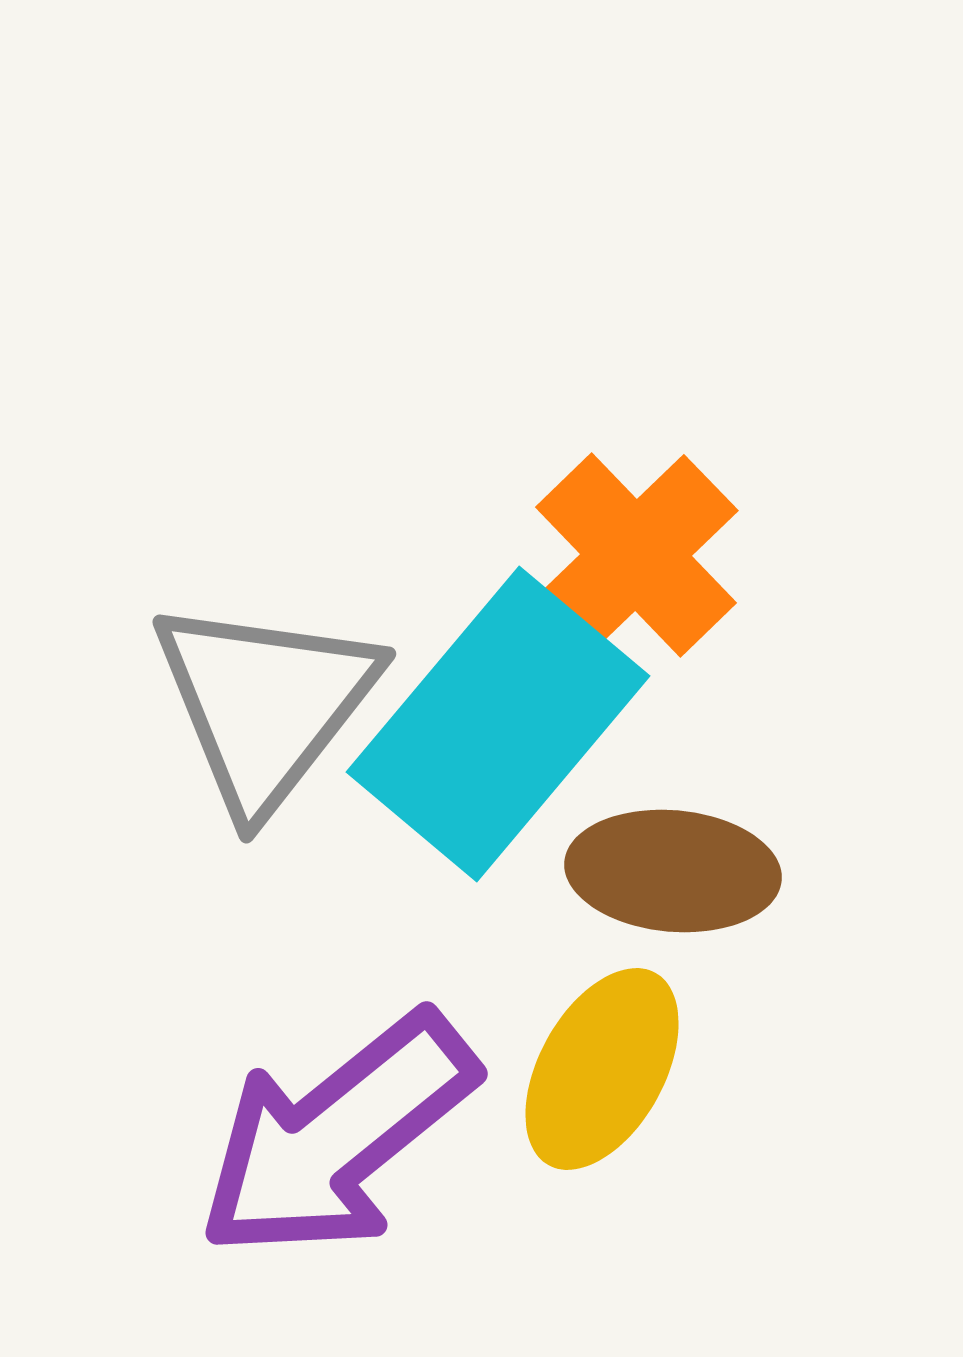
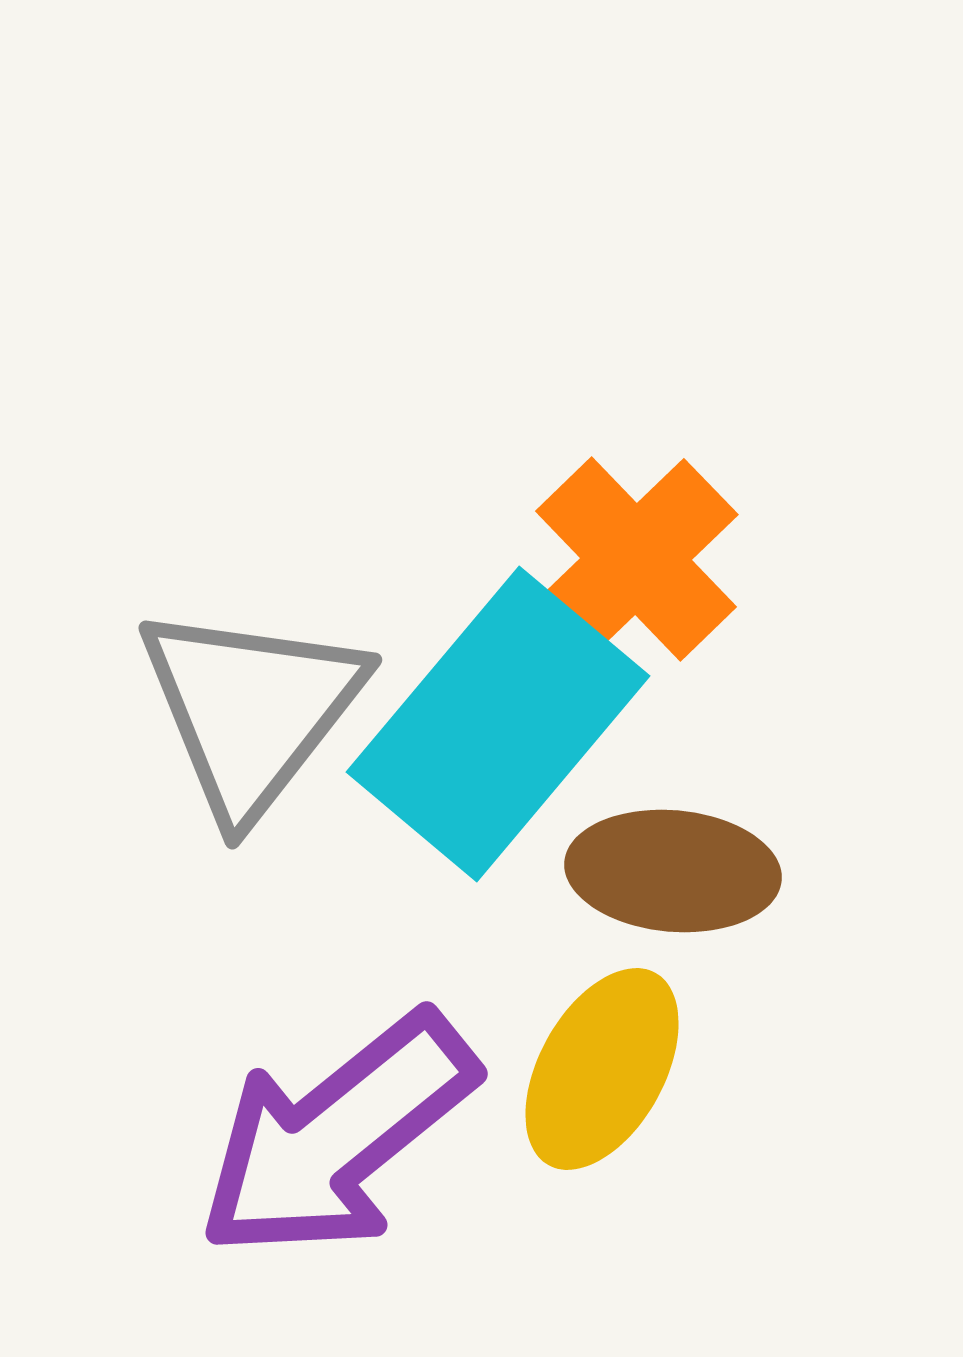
orange cross: moved 4 px down
gray triangle: moved 14 px left, 6 px down
